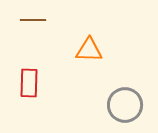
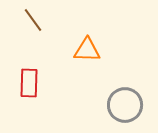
brown line: rotated 55 degrees clockwise
orange triangle: moved 2 px left
